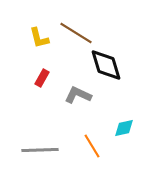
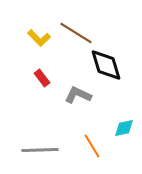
yellow L-shape: rotated 30 degrees counterclockwise
red rectangle: rotated 66 degrees counterclockwise
